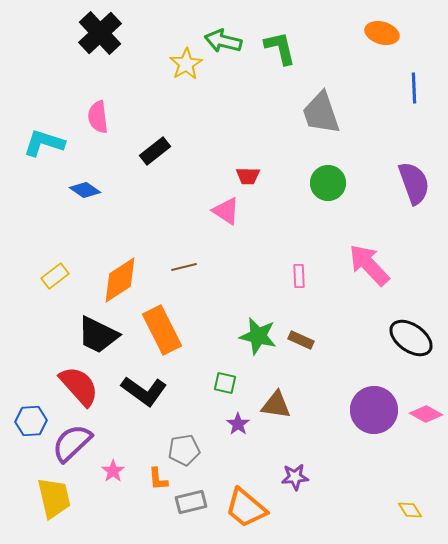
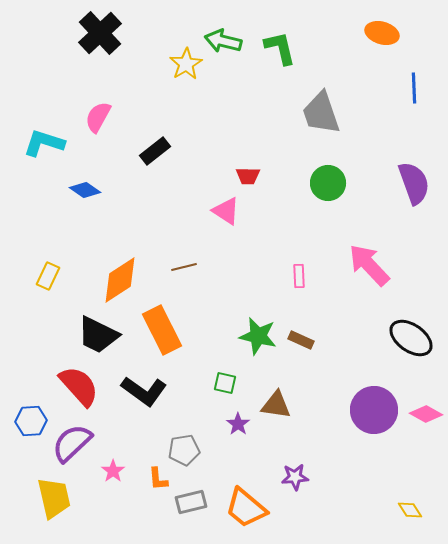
pink semicircle at (98, 117): rotated 36 degrees clockwise
yellow rectangle at (55, 276): moved 7 px left; rotated 28 degrees counterclockwise
